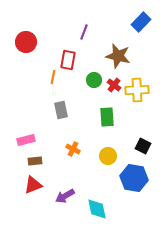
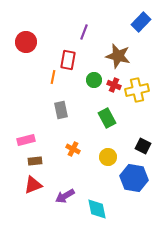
red cross: rotated 16 degrees counterclockwise
yellow cross: rotated 10 degrees counterclockwise
green rectangle: moved 1 px down; rotated 24 degrees counterclockwise
yellow circle: moved 1 px down
